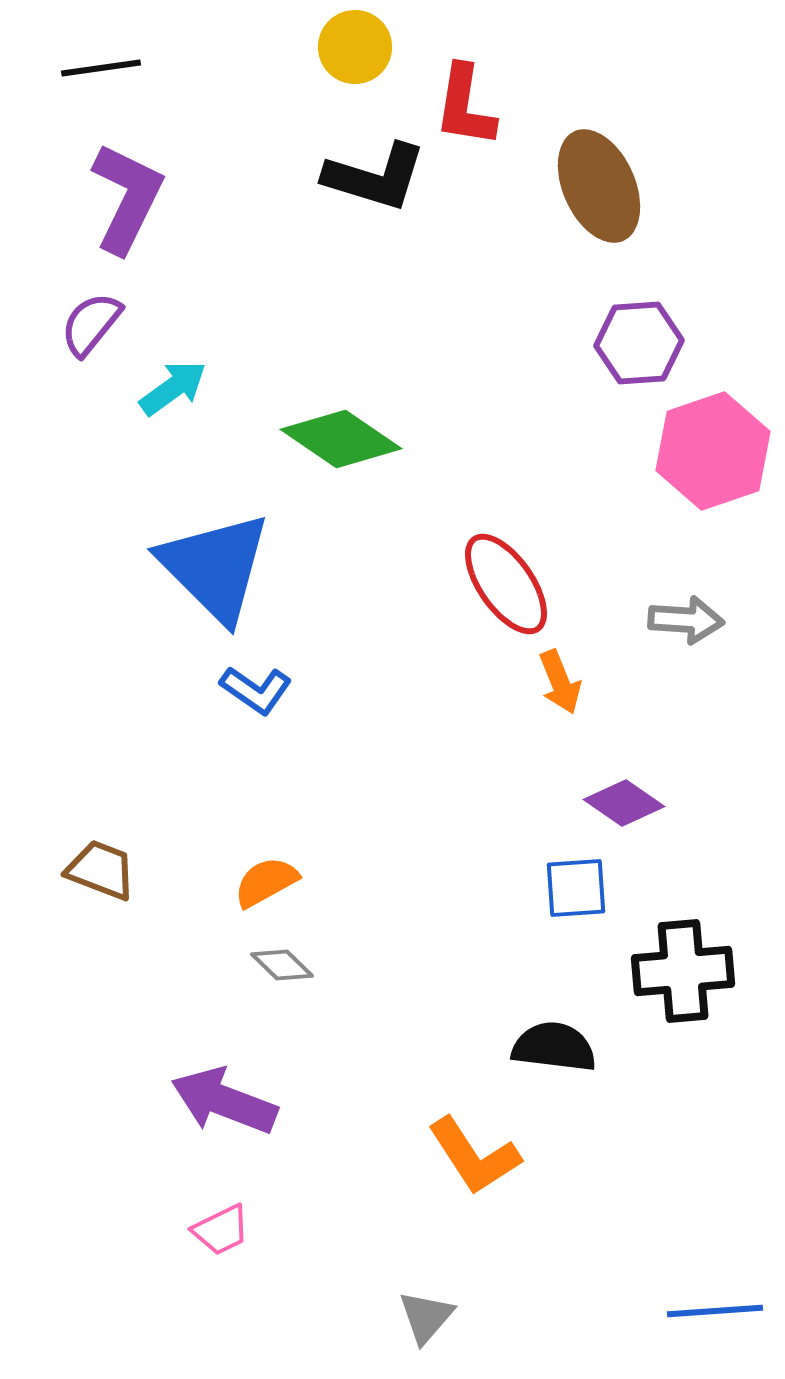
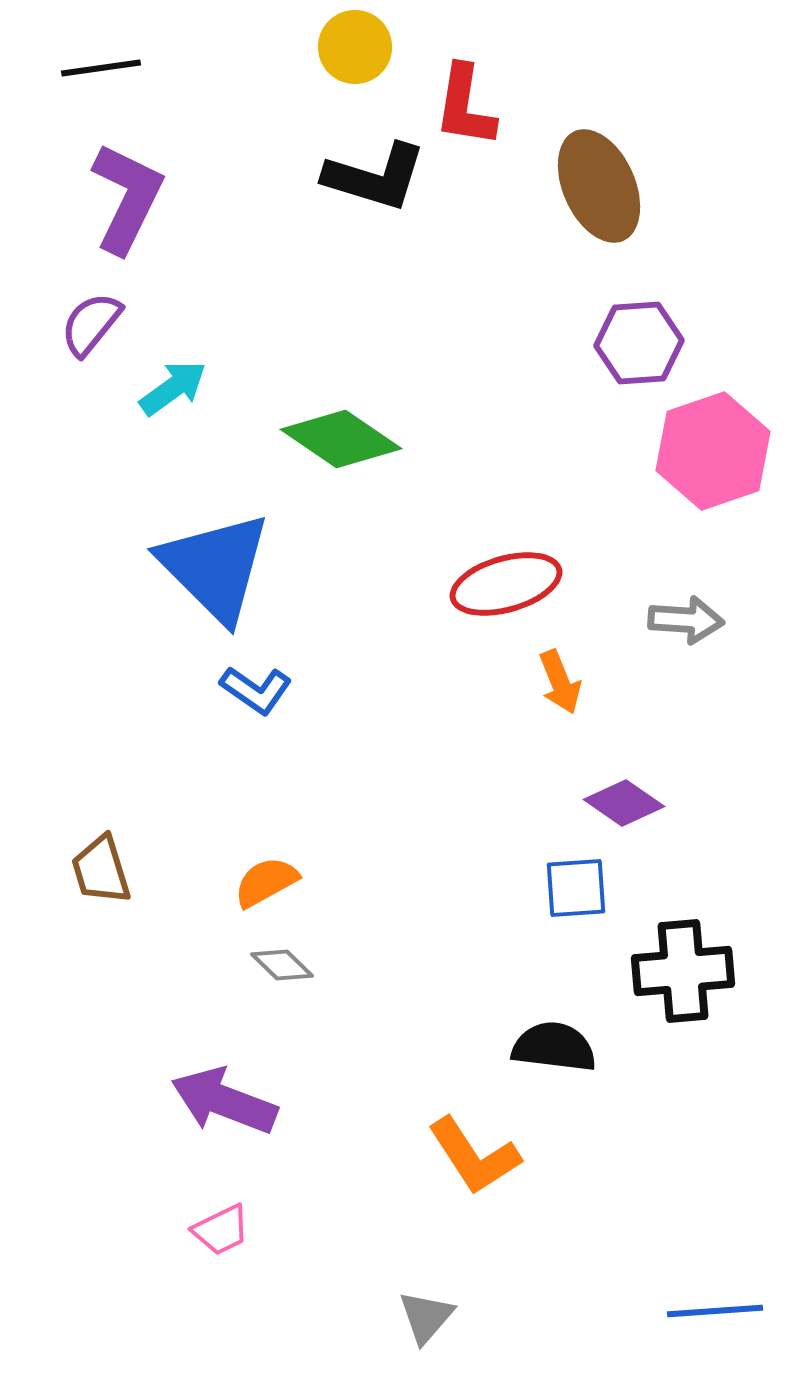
red ellipse: rotated 71 degrees counterclockwise
brown trapezoid: rotated 128 degrees counterclockwise
